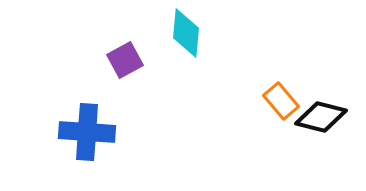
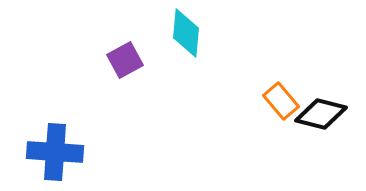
black diamond: moved 3 px up
blue cross: moved 32 px left, 20 px down
